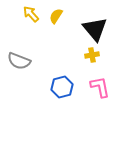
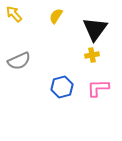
yellow arrow: moved 17 px left
black triangle: rotated 16 degrees clockwise
gray semicircle: rotated 45 degrees counterclockwise
pink L-shape: moved 2 px left, 1 px down; rotated 80 degrees counterclockwise
